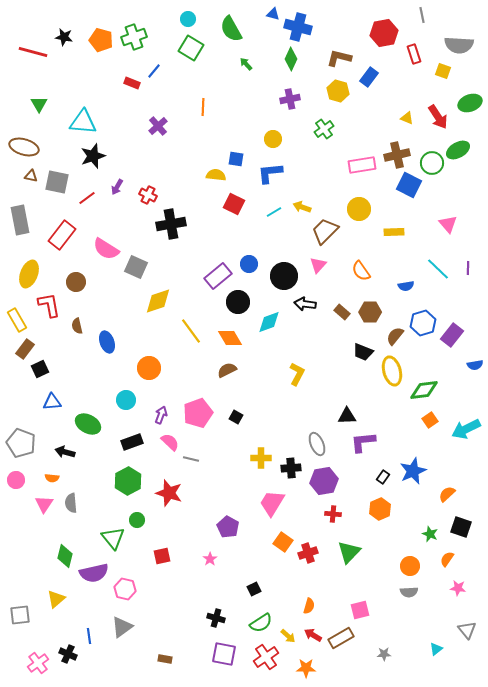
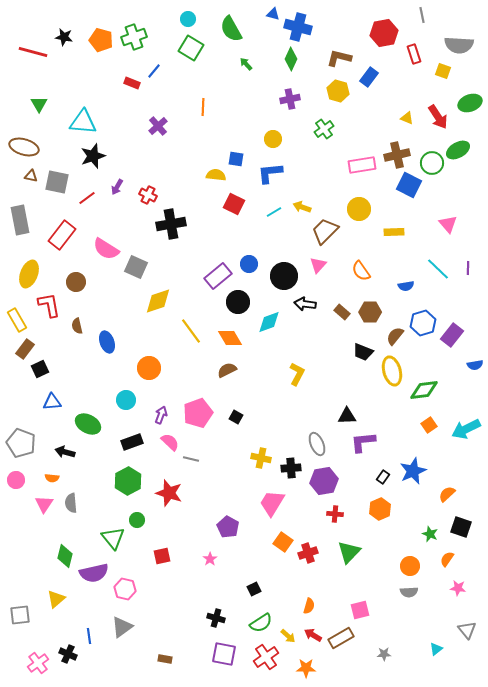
orange square at (430, 420): moved 1 px left, 5 px down
yellow cross at (261, 458): rotated 12 degrees clockwise
red cross at (333, 514): moved 2 px right
